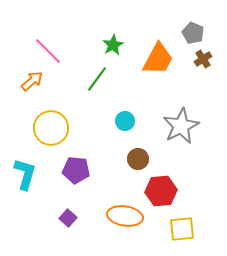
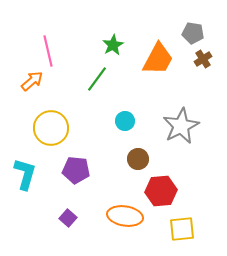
gray pentagon: rotated 15 degrees counterclockwise
pink line: rotated 32 degrees clockwise
